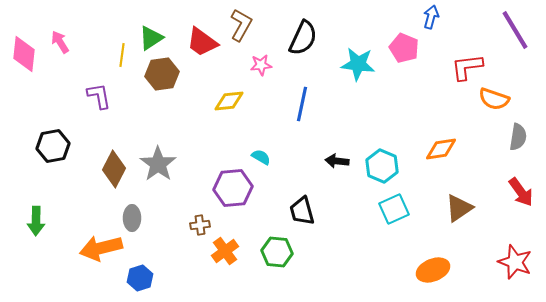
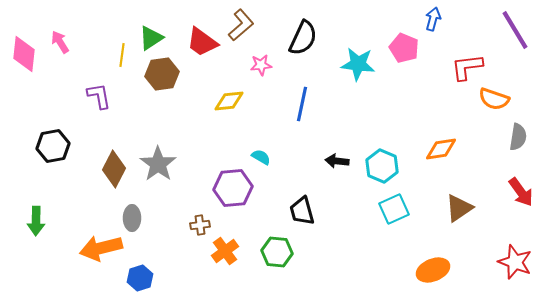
blue arrow: moved 2 px right, 2 px down
brown L-shape: rotated 20 degrees clockwise
